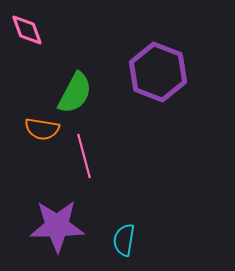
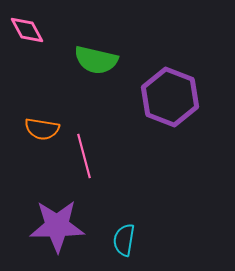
pink diamond: rotated 9 degrees counterclockwise
purple hexagon: moved 12 px right, 25 px down
green semicircle: moved 21 px right, 33 px up; rotated 75 degrees clockwise
